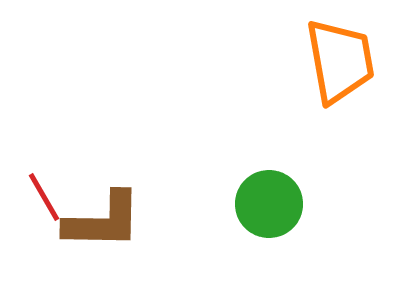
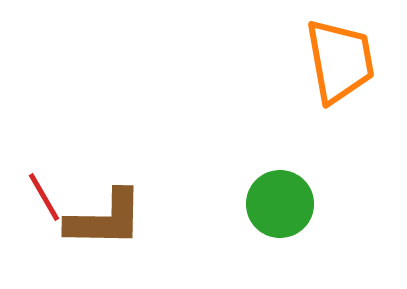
green circle: moved 11 px right
brown L-shape: moved 2 px right, 2 px up
